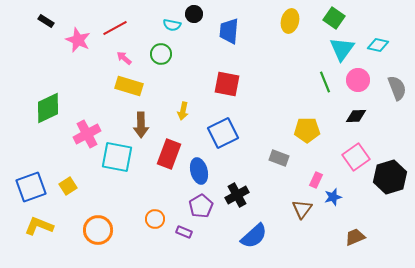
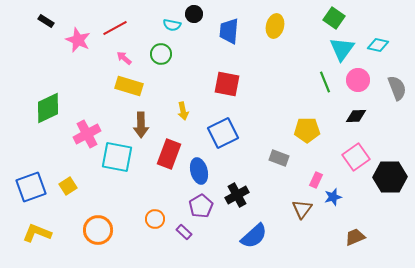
yellow ellipse at (290, 21): moved 15 px left, 5 px down
yellow arrow at (183, 111): rotated 24 degrees counterclockwise
black hexagon at (390, 177): rotated 16 degrees clockwise
yellow L-shape at (39, 226): moved 2 px left, 7 px down
purple rectangle at (184, 232): rotated 21 degrees clockwise
